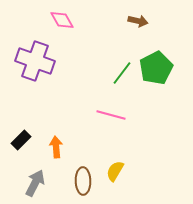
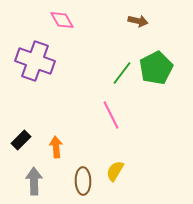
pink line: rotated 48 degrees clockwise
gray arrow: moved 1 px left, 2 px up; rotated 28 degrees counterclockwise
